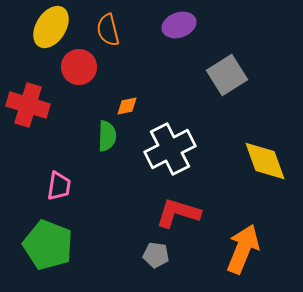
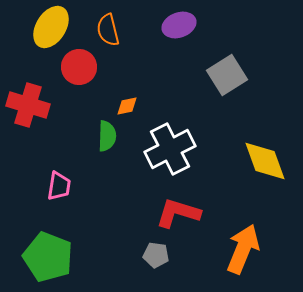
green pentagon: moved 12 px down
